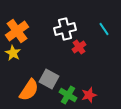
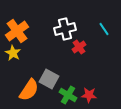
red star: rotated 21 degrees clockwise
